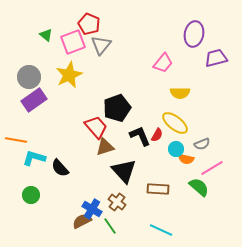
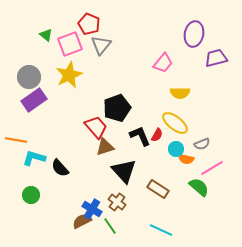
pink square: moved 3 px left, 2 px down
brown rectangle: rotated 30 degrees clockwise
